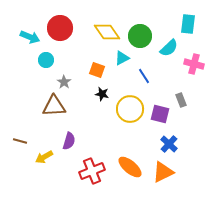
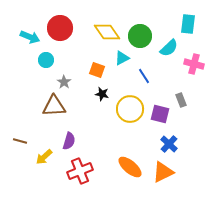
yellow arrow: rotated 12 degrees counterclockwise
red cross: moved 12 px left
